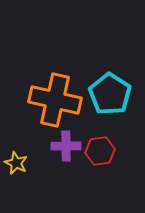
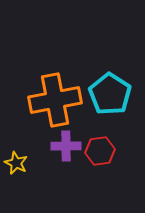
orange cross: rotated 24 degrees counterclockwise
